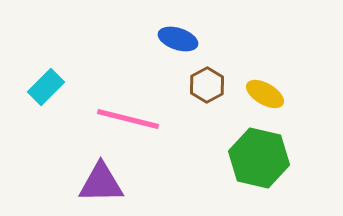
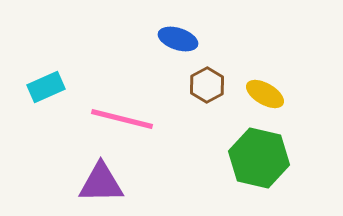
cyan rectangle: rotated 21 degrees clockwise
pink line: moved 6 px left
